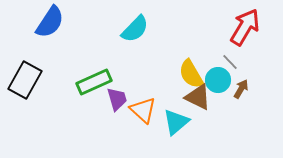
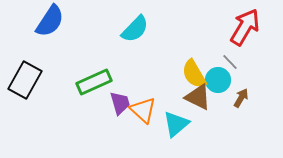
blue semicircle: moved 1 px up
yellow semicircle: moved 3 px right
brown arrow: moved 9 px down
purple trapezoid: moved 3 px right, 4 px down
cyan triangle: moved 2 px down
